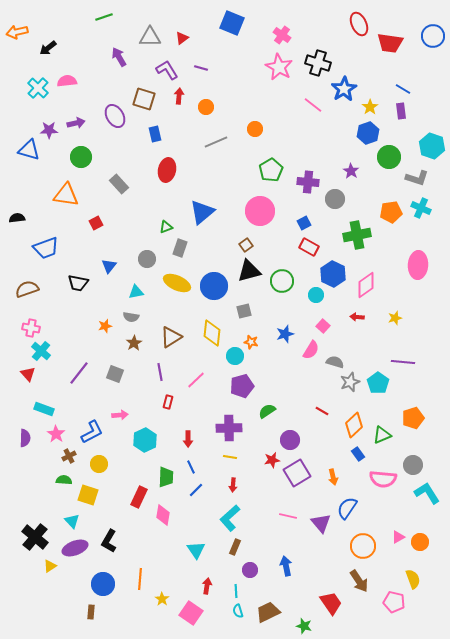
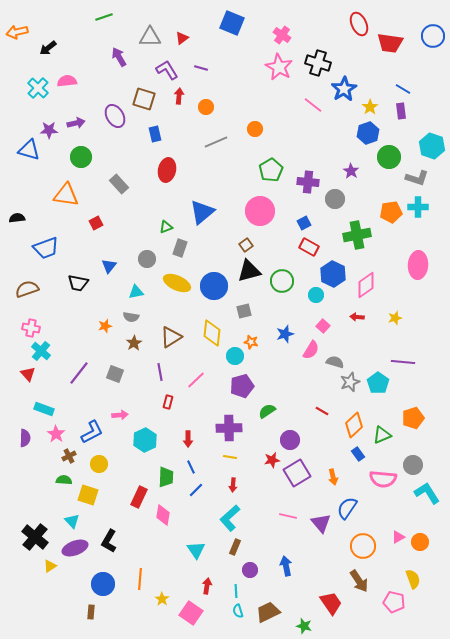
cyan cross at (421, 208): moved 3 px left, 1 px up; rotated 24 degrees counterclockwise
